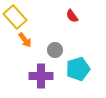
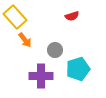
red semicircle: rotated 72 degrees counterclockwise
